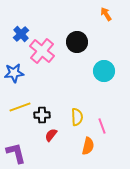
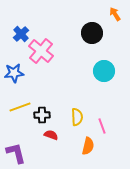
orange arrow: moved 9 px right
black circle: moved 15 px right, 9 px up
pink cross: moved 1 px left
red semicircle: rotated 72 degrees clockwise
